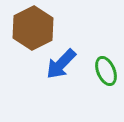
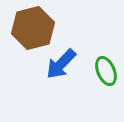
brown hexagon: rotated 12 degrees clockwise
